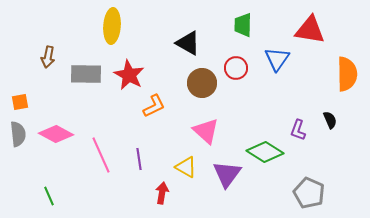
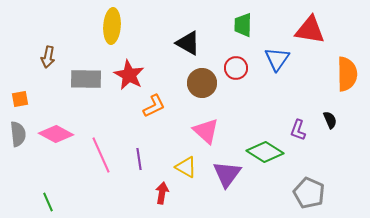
gray rectangle: moved 5 px down
orange square: moved 3 px up
green line: moved 1 px left, 6 px down
